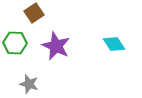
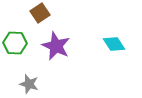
brown square: moved 6 px right
